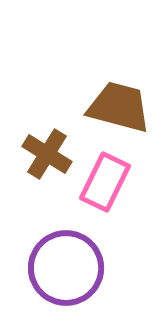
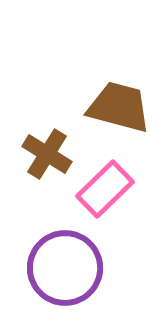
pink rectangle: moved 7 px down; rotated 20 degrees clockwise
purple circle: moved 1 px left
